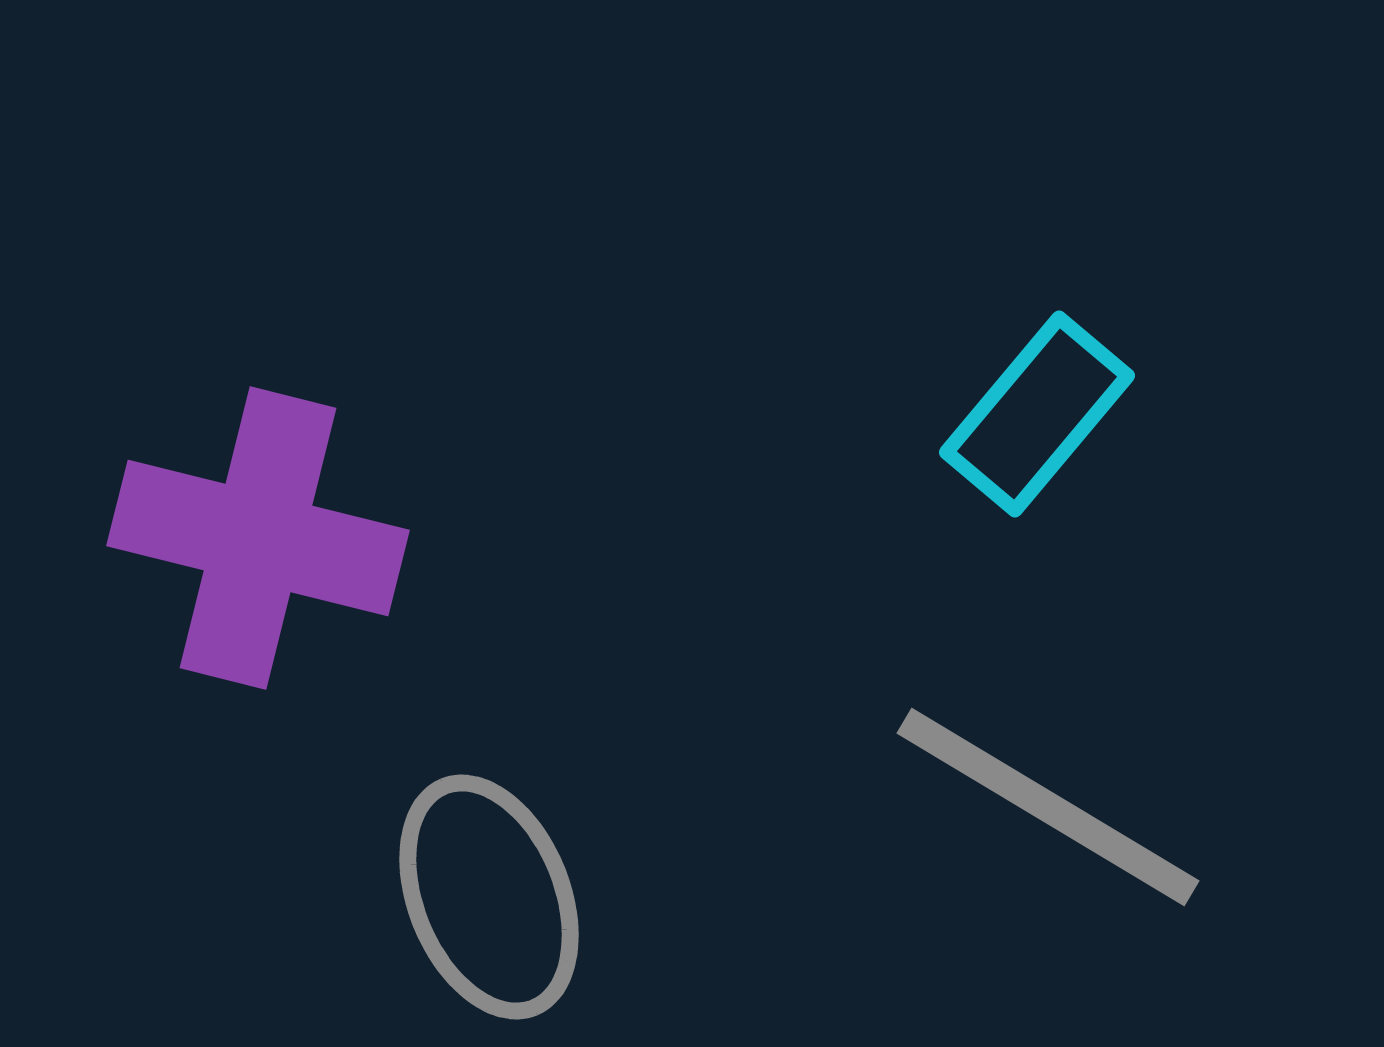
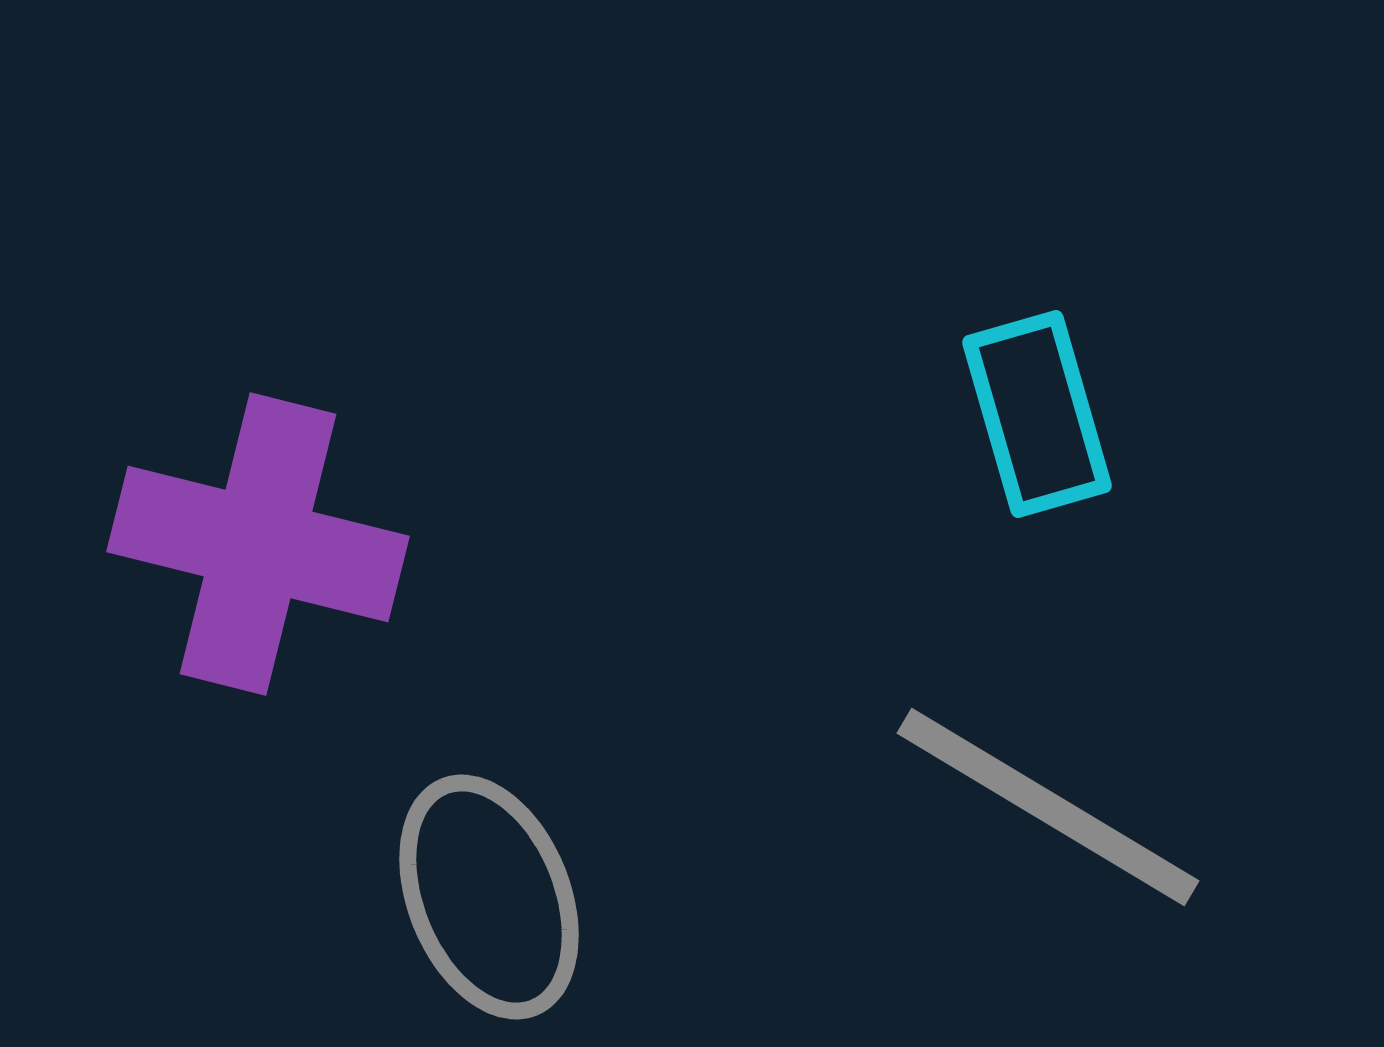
cyan rectangle: rotated 56 degrees counterclockwise
purple cross: moved 6 px down
